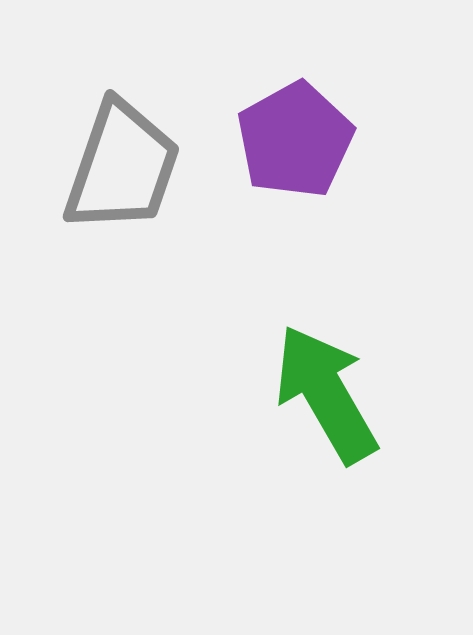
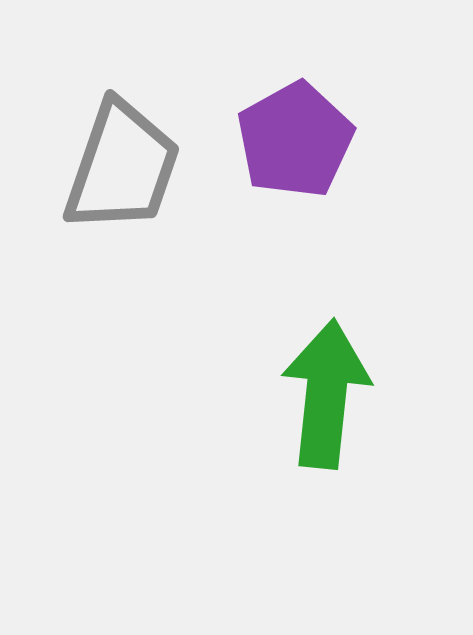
green arrow: rotated 36 degrees clockwise
